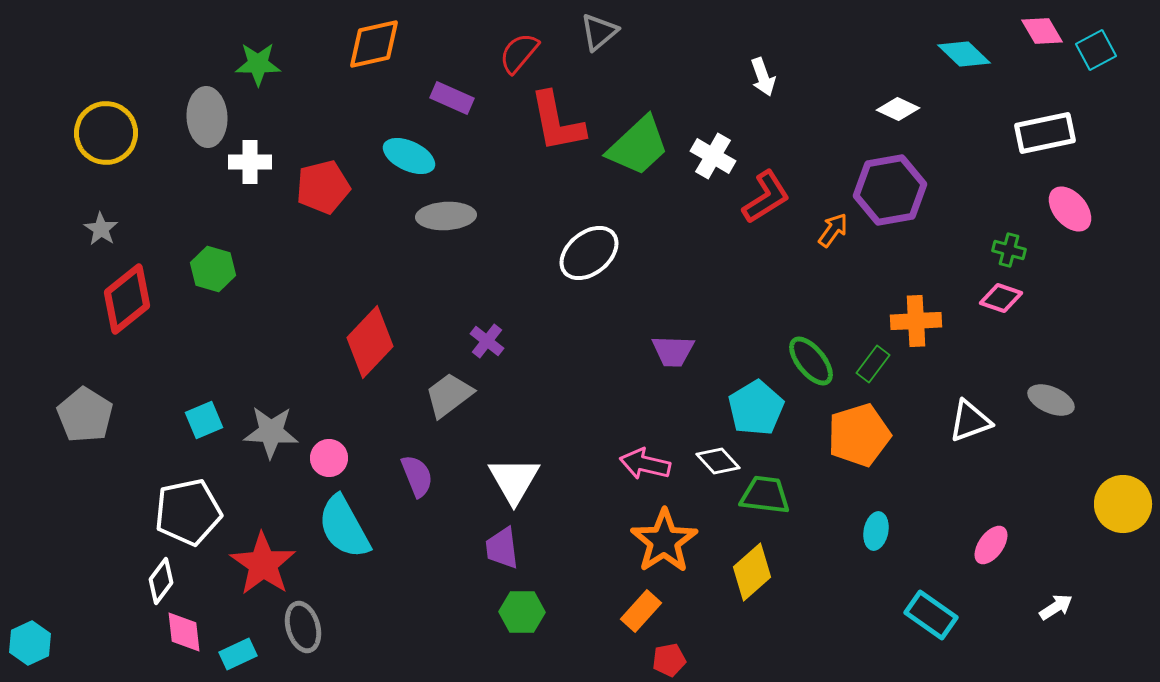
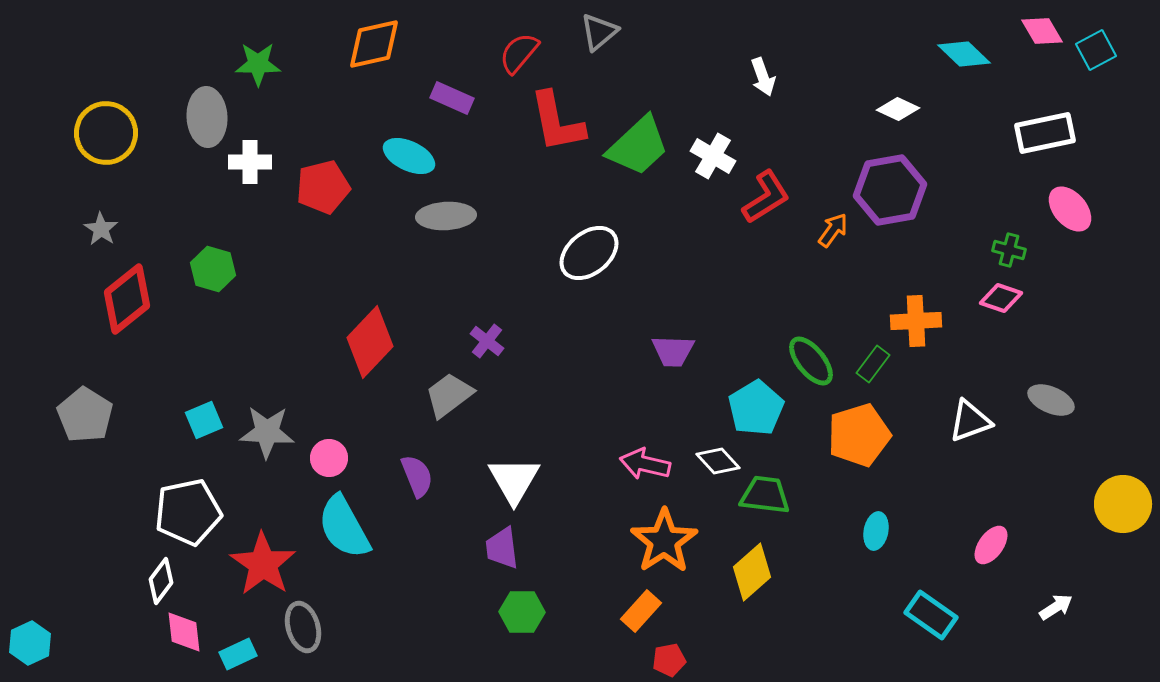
gray star at (271, 432): moved 4 px left
